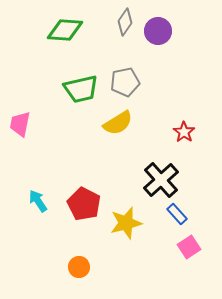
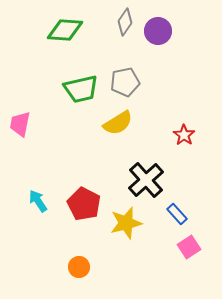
red star: moved 3 px down
black cross: moved 15 px left
